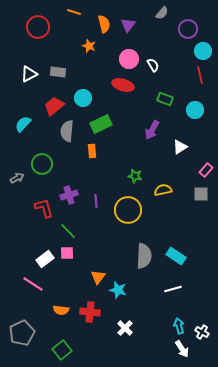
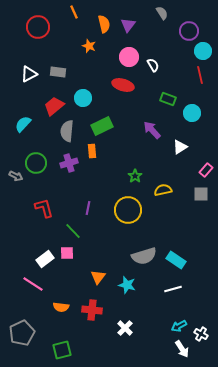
orange line at (74, 12): rotated 48 degrees clockwise
gray semicircle at (162, 13): rotated 72 degrees counterclockwise
purple circle at (188, 29): moved 1 px right, 2 px down
pink circle at (129, 59): moved 2 px up
green rectangle at (165, 99): moved 3 px right
cyan circle at (195, 110): moved 3 px left, 3 px down
green rectangle at (101, 124): moved 1 px right, 2 px down
purple arrow at (152, 130): rotated 108 degrees clockwise
green circle at (42, 164): moved 6 px left, 1 px up
green star at (135, 176): rotated 24 degrees clockwise
gray arrow at (17, 178): moved 1 px left, 2 px up; rotated 56 degrees clockwise
purple cross at (69, 195): moved 32 px up
purple line at (96, 201): moved 8 px left, 7 px down; rotated 16 degrees clockwise
green line at (68, 231): moved 5 px right
gray semicircle at (144, 256): rotated 70 degrees clockwise
cyan rectangle at (176, 256): moved 4 px down
cyan star at (118, 290): moved 9 px right, 5 px up
orange semicircle at (61, 310): moved 3 px up
red cross at (90, 312): moved 2 px right, 2 px up
cyan arrow at (179, 326): rotated 105 degrees counterclockwise
white cross at (202, 332): moved 1 px left, 2 px down
green square at (62, 350): rotated 24 degrees clockwise
